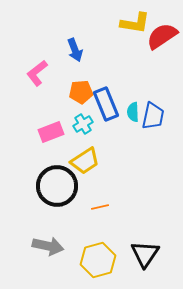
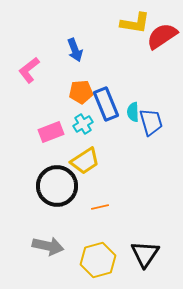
pink L-shape: moved 8 px left, 3 px up
blue trapezoid: moved 2 px left, 6 px down; rotated 28 degrees counterclockwise
